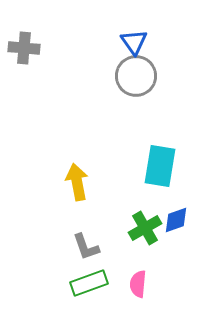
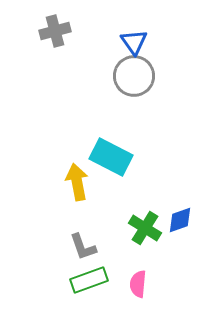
gray cross: moved 31 px right, 17 px up; rotated 20 degrees counterclockwise
gray circle: moved 2 px left
cyan rectangle: moved 49 px left, 9 px up; rotated 72 degrees counterclockwise
blue diamond: moved 4 px right
green cross: rotated 28 degrees counterclockwise
gray L-shape: moved 3 px left
green rectangle: moved 3 px up
